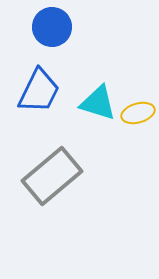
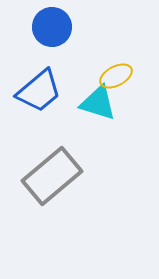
blue trapezoid: rotated 24 degrees clockwise
yellow ellipse: moved 22 px left, 37 px up; rotated 12 degrees counterclockwise
